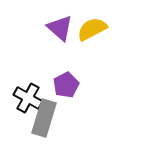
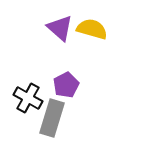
yellow semicircle: rotated 44 degrees clockwise
gray rectangle: moved 8 px right
